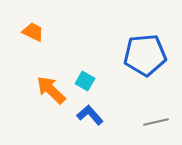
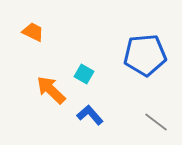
cyan square: moved 1 px left, 7 px up
gray line: rotated 50 degrees clockwise
